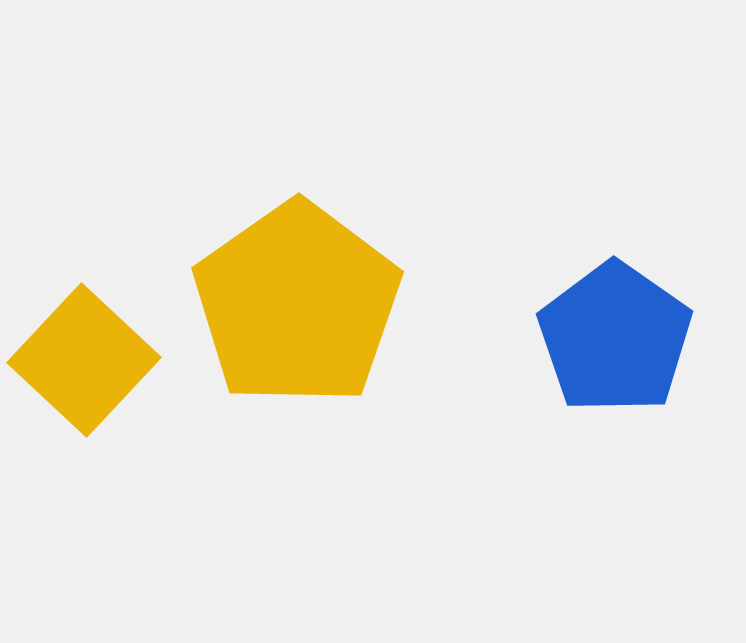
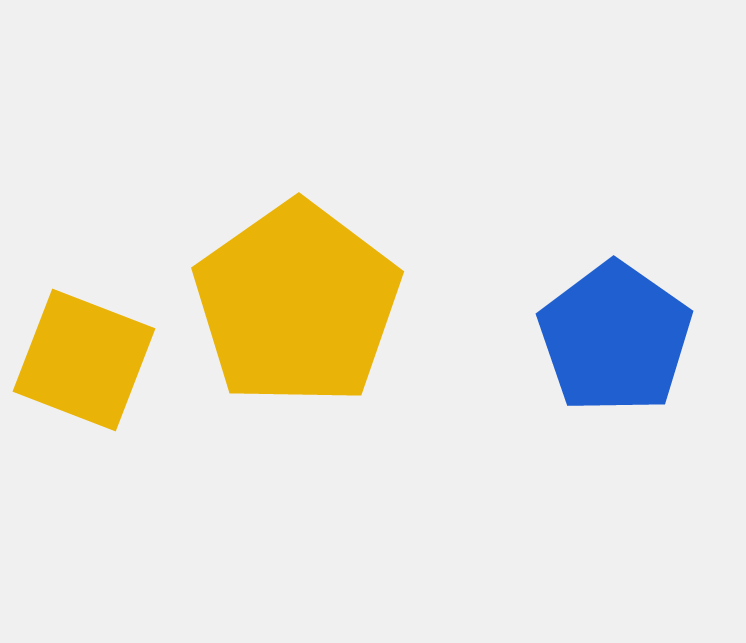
yellow square: rotated 22 degrees counterclockwise
